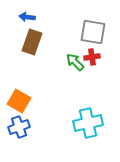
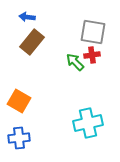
brown rectangle: rotated 20 degrees clockwise
red cross: moved 2 px up
blue cross: moved 11 px down; rotated 15 degrees clockwise
